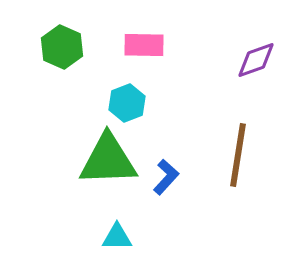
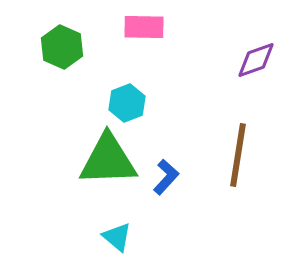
pink rectangle: moved 18 px up
cyan triangle: rotated 40 degrees clockwise
